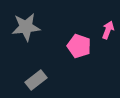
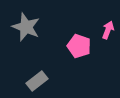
gray star: rotated 28 degrees clockwise
gray rectangle: moved 1 px right, 1 px down
